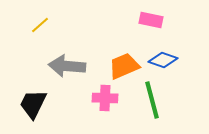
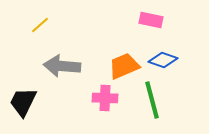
gray arrow: moved 5 px left
black trapezoid: moved 10 px left, 2 px up
